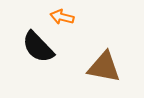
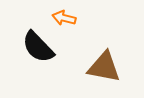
orange arrow: moved 2 px right, 1 px down
